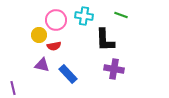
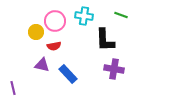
pink circle: moved 1 px left, 1 px down
yellow circle: moved 3 px left, 3 px up
